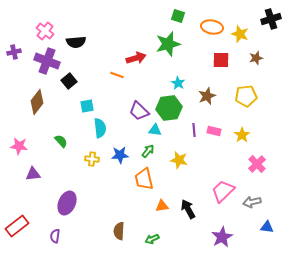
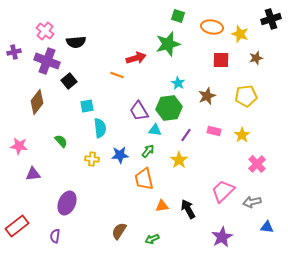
purple trapezoid at (139, 111): rotated 15 degrees clockwise
purple line at (194, 130): moved 8 px left, 5 px down; rotated 40 degrees clockwise
yellow star at (179, 160): rotated 24 degrees clockwise
brown semicircle at (119, 231): rotated 30 degrees clockwise
